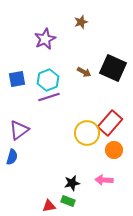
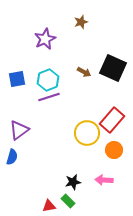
red rectangle: moved 2 px right, 3 px up
black star: moved 1 px right, 1 px up
green rectangle: rotated 24 degrees clockwise
